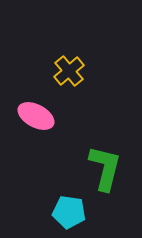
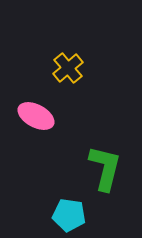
yellow cross: moved 1 px left, 3 px up
cyan pentagon: moved 3 px down
